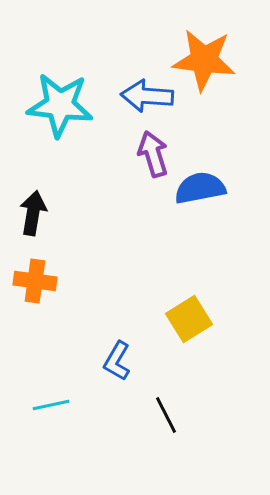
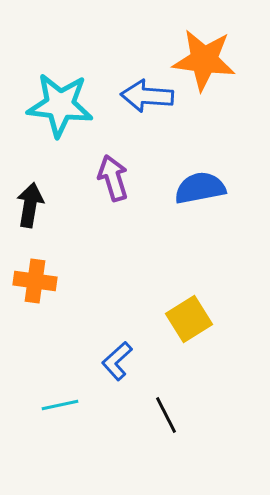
purple arrow: moved 40 px left, 24 px down
black arrow: moved 3 px left, 8 px up
blue L-shape: rotated 18 degrees clockwise
cyan line: moved 9 px right
